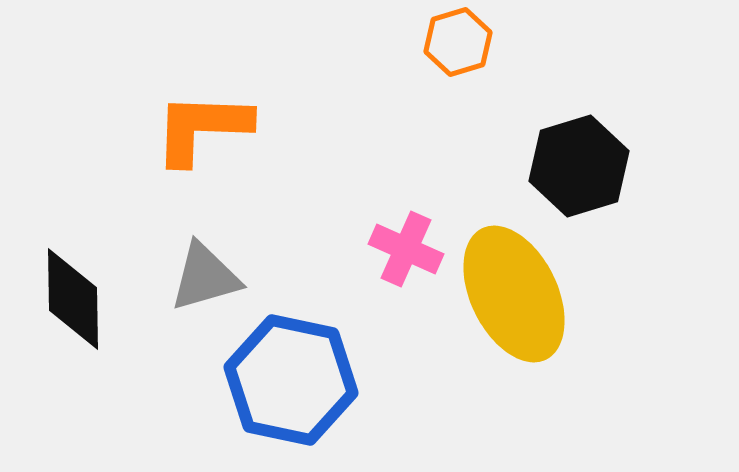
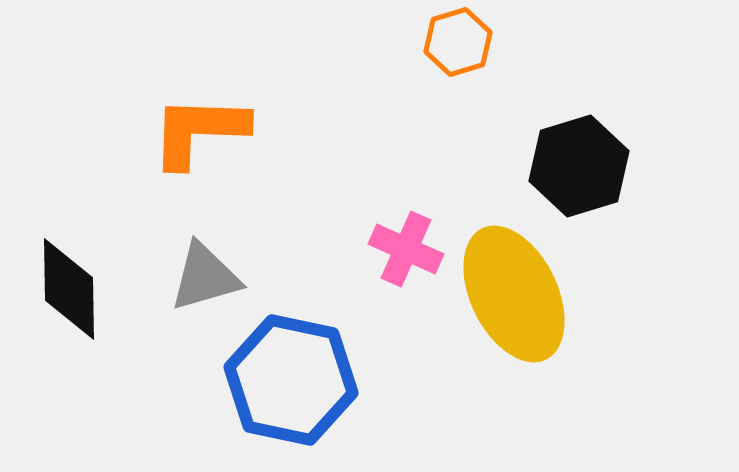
orange L-shape: moved 3 px left, 3 px down
black diamond: moved 4 px left, 10 px up
